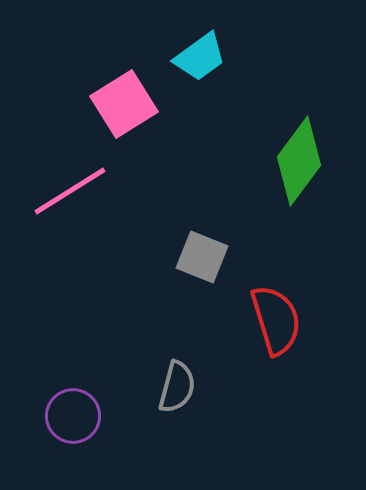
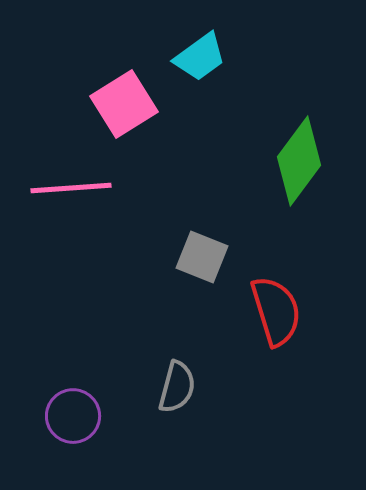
pink line: moved 1 px right, 3 px up; rotated 28 degrees clockwise
red semicircle: moved 9 px up
